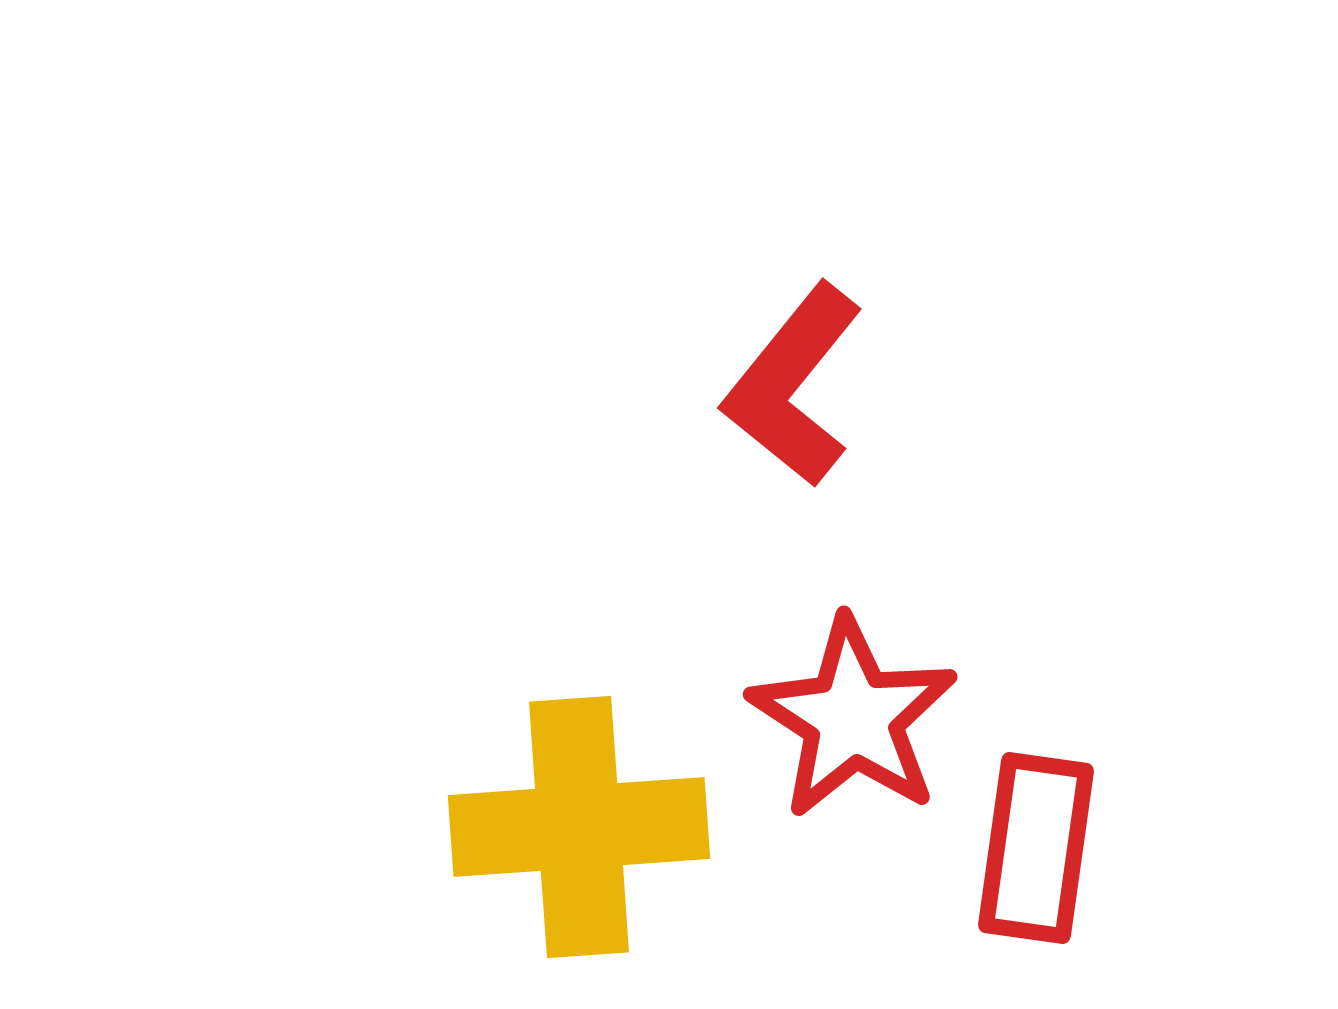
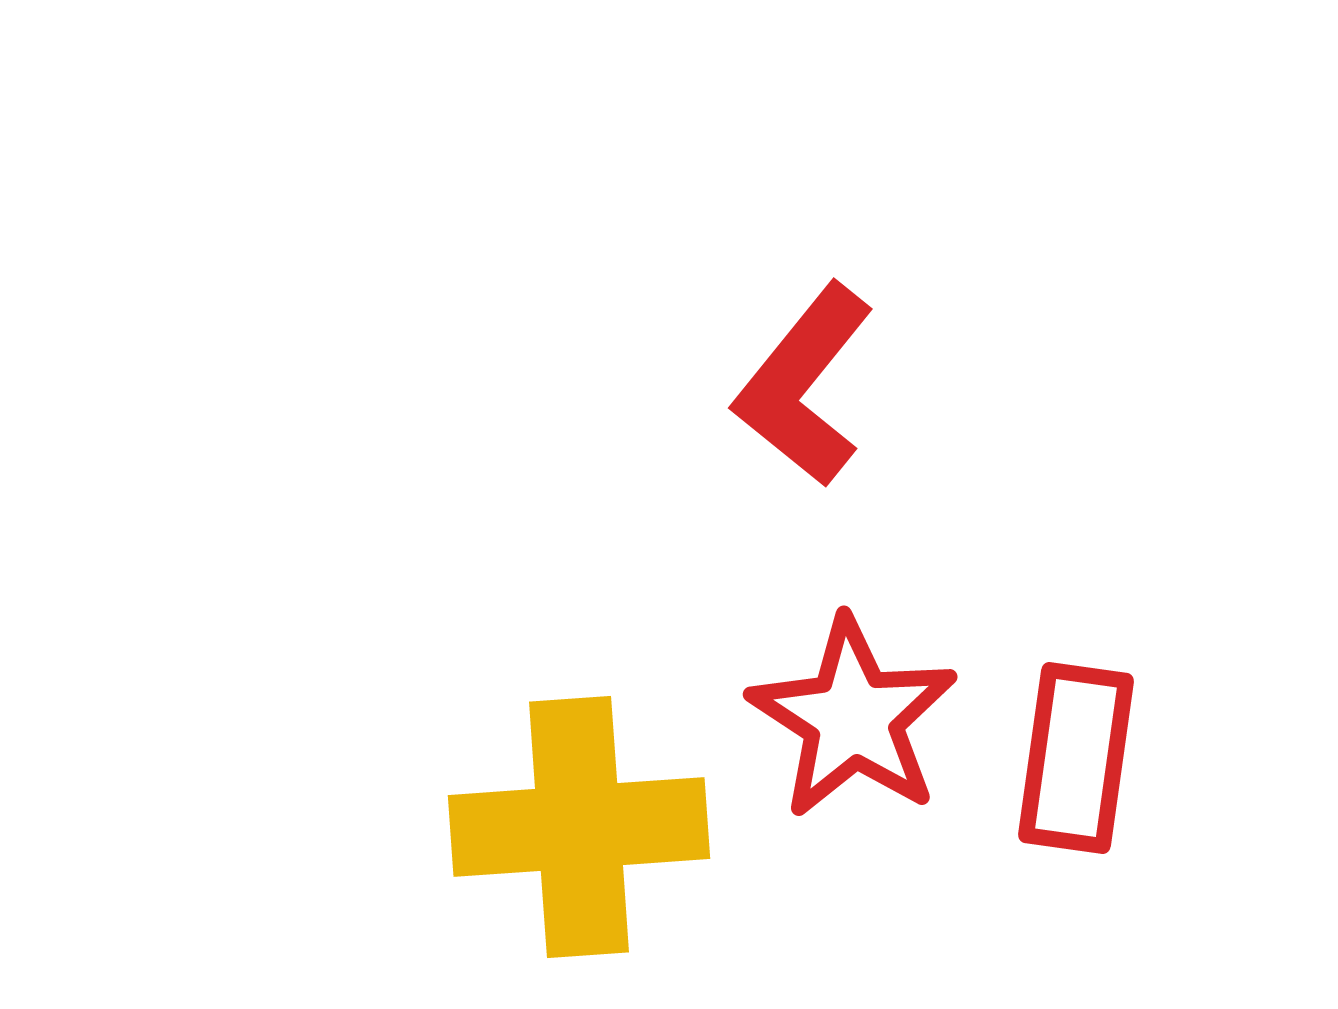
red L-shape: moved 11 px right
red rectangle: moved 40 px right, 90 px up
